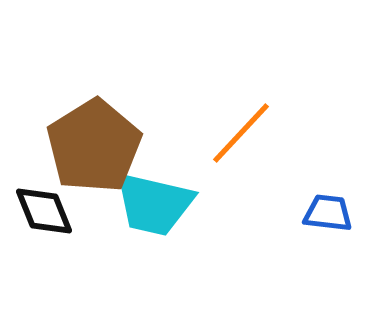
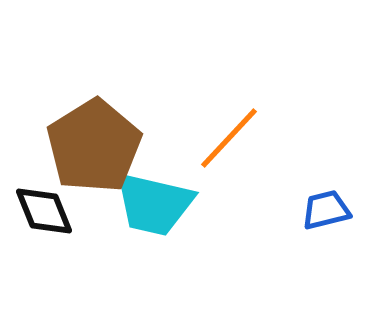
orange line: moved 12 px left, 5 px down
blue trapezoid: moved 2 px left, 3 px up; rotated 21 degrees counterclockwise
